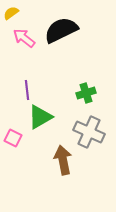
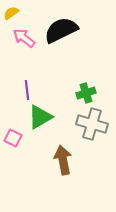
gray cross: moved 3 px right, 8 px up; rotated 8 degrees counterclockwise
